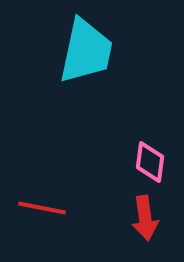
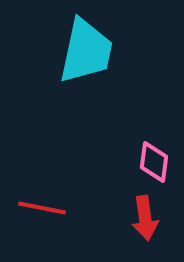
pink diamond: moved 4 px right
